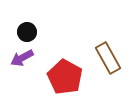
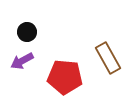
purple arrow: moved 3 px down
red pentagon: rotated 24 degrees counterclockwise
